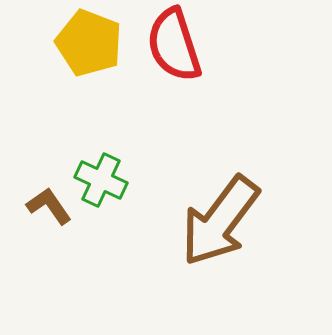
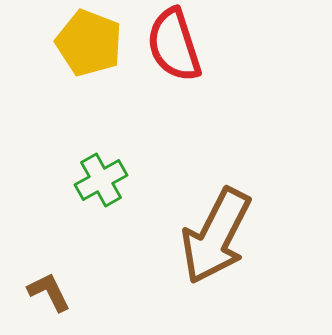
green cross: rotated 36 degrees clockwise
brown L-shape: moved 86 px down; rotated 9 degrees clockwise
brown arrow: moved 4 px left, 15 px down; rotated 10 degrees counterclockwise
